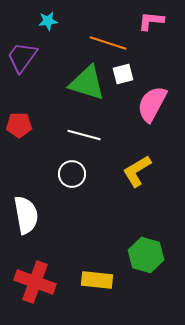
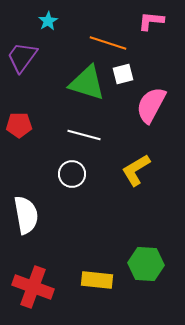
cyan star: rotated 24 degrees counterclockwise
pink semicircle: moved 1 px left, 1 px down
yellow L-shape: moved 1 px left, 1 px up
green hexagon: moved 9 px down; rotated 12 degrees counterclockwise
red cross: moved 2 px left, 5 px down
